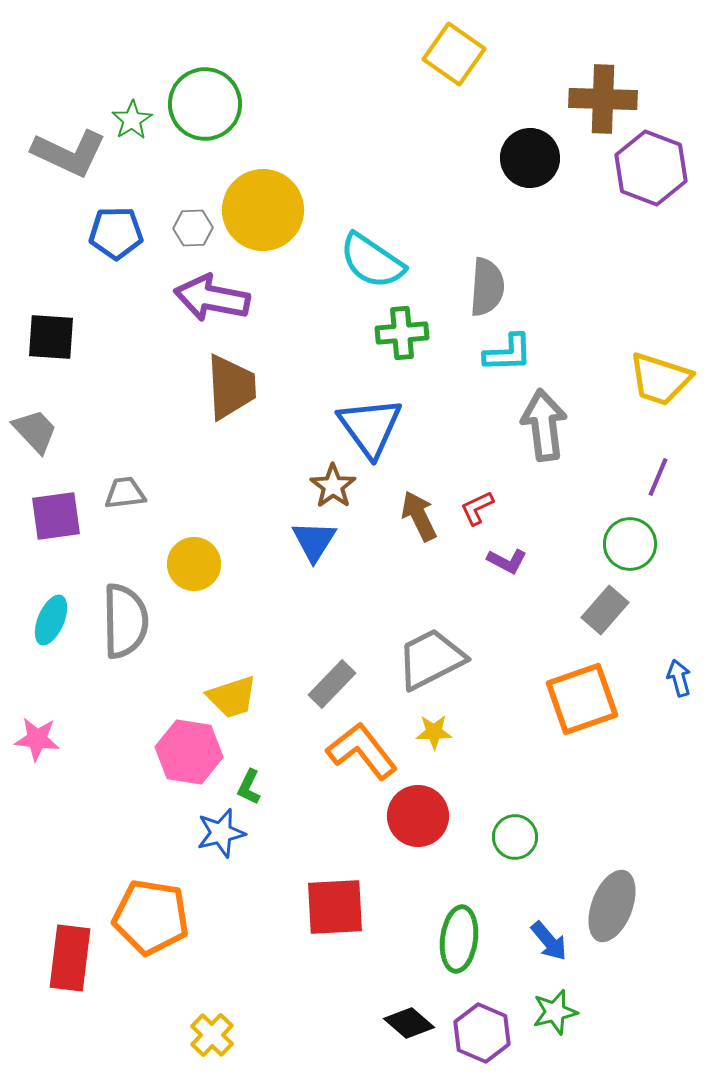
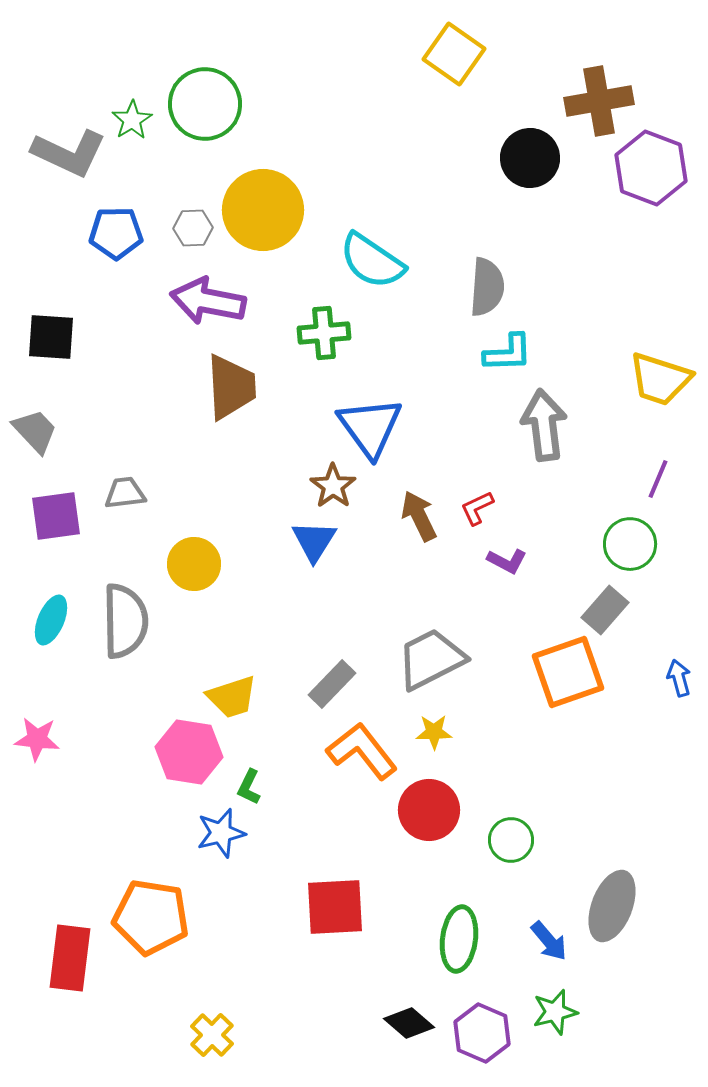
brown cross at (603, 99): moved 4 px left, 2 px down; rotated 12 degrees counterclockwise
purple arrow at (212, 298): moved 4 px left, 3 px down
green cross at (402, 333): moved 78 px left
purple line at (658, 477): moved 2 px down
orange square at (582, 699): moved 14 px left, 27 px up
red circle at (418, 816): moved 11 px right, 6 px up
green circle at (515, 837): moved 4 px left, 3 px down
